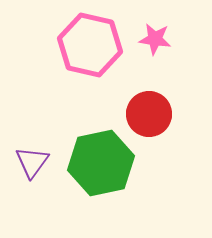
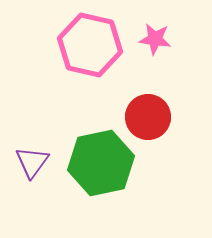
red circle: moved 1 px left, 3 px down
